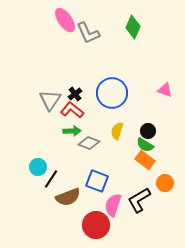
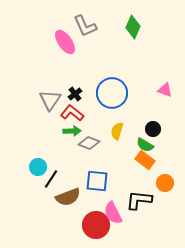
pink ellipse: moved 22 px down
gray L-shape: moved 3 px left, 7 px up
red L-shape: moved 3 px down
black circle: moved 5 px right, 2 px up
blue square: rotated 15 degrees counterclockwise
black L-shape: rotated 36 degrees clockwise
pink semicircle: moved 8 px down; rotated 45 degrees counterclockwise
